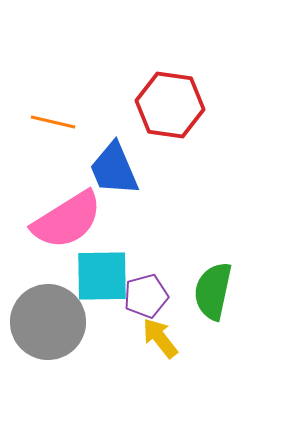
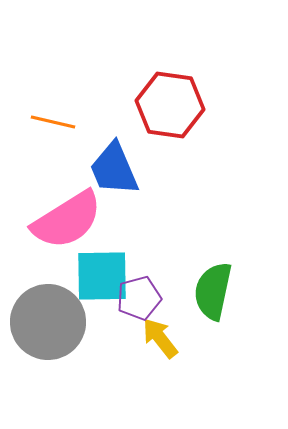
purple pentagon: moved 7 px left, 2 px down
